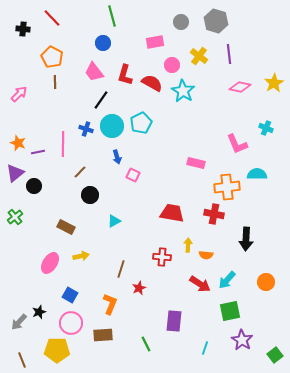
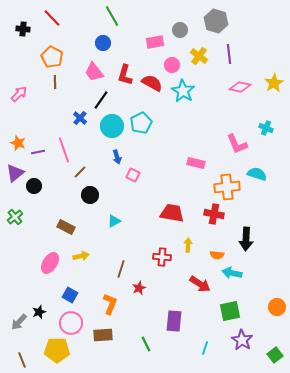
green line at (112, 16): rotated 15 degrees counterclockwise
gray circle at (181, 22): moved 1 px left, 8 px down
blue cross at (86, 129): moved 6 px left, 11 px up; rotated 24 degrees clockwise
pink line at (63, 144): moved 1 px right, 6 px down; rotated 20 degrees counterclockwise
cyan semicircle at (257, 174): rotated 18 degrees clockwise
orange semicircle at (206, 255): moved 11 px right
cyan arrow at (227, 280): moved 5 px right, 7 px up; rotated 60 degrees clockwise
orange circle at (266, 282): moved 11 px right, 25 px down
